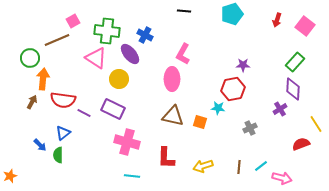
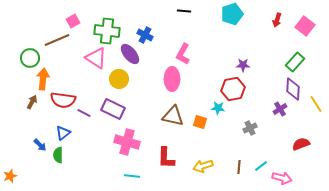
yellow line at (316, 124): moved 20 px up
